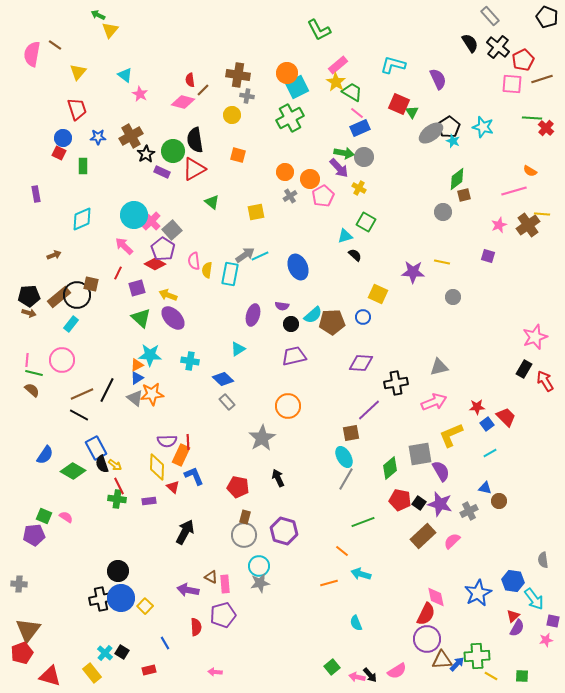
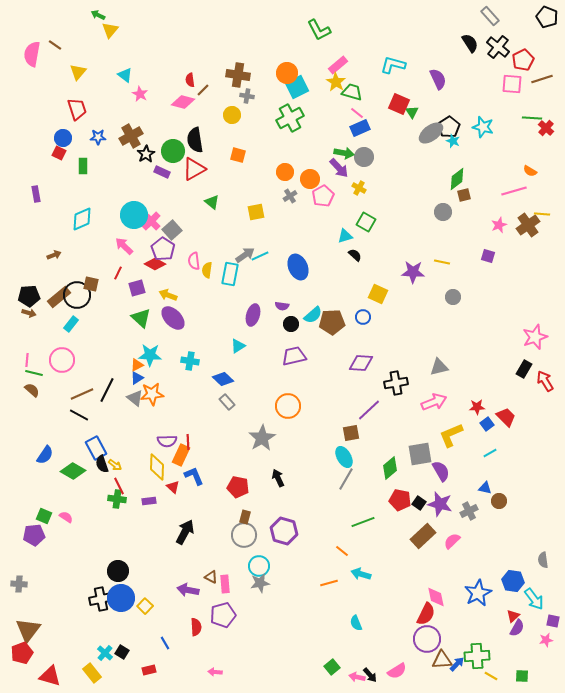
green trapezoid at (352, 92): rotated 15 degrees counterclockwise
cyan triangle at (238, 349): moved 3 px up
